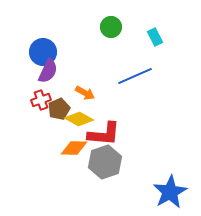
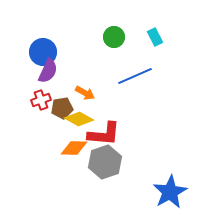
green circle: moved 3 px right, 10 px down
brown pentagon: moved 3 px right, 1 px up; rotated 15 degrees clockwise
